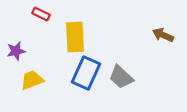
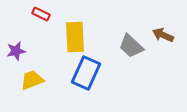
gray trapezoid: moved 10 px right, 31 px up
